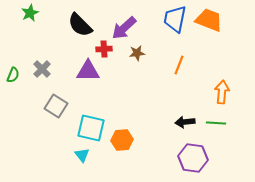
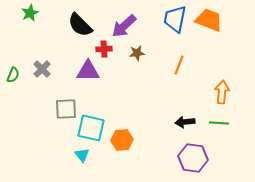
purple arrow: moved 2 px up
gray square: moved 10 px right, 3 px down; rotated 35 degrees counterclockwise
green line: moved 3 px right
